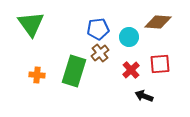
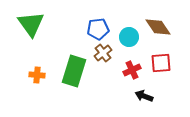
brown diamond: moved 5 px down; rotated 52 degrees clockwise
brown cross: moved 3 px right
red square: moved 1 px right, 1 px up
red cross: moved 1 px right; rotated 18 degrees clockwise
